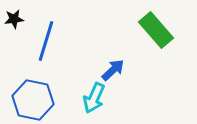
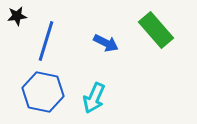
black star: moved 3 px right, 3 px up
blue arrow: moved 7 px left, 27 px up; rotated 70 degrees clockwise
blue hexagon: moved 10 px right, 8 px up
